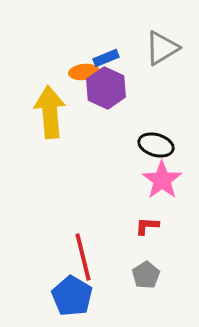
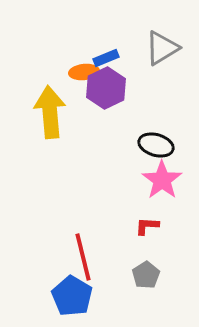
purple hexagon: rotated 9 degrees clockwise
